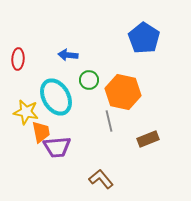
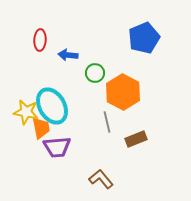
blue pentagon: rotated 16 degrees clockwise
red ellipse: moved 22 px right, 19 px up
green circle: moved 6 px right, 7 px up
orange hexagon: rotated 16 degrees clockwise
cyan ellipse: moved 4 px left, 9 px down
gray line: moved 2 px left, 1 px down
orange trapezoid: moved 4 px up
brown rectangle: moved 12 px left
